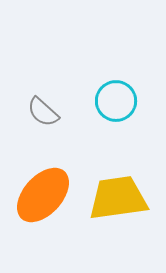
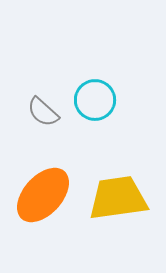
cyan circle: moved 21 px left, 1 px up
